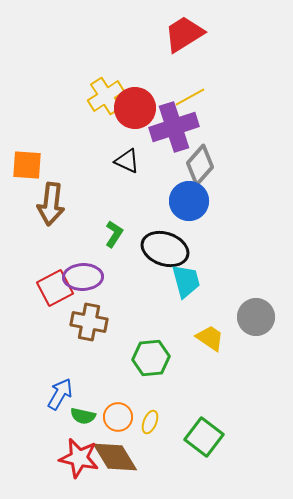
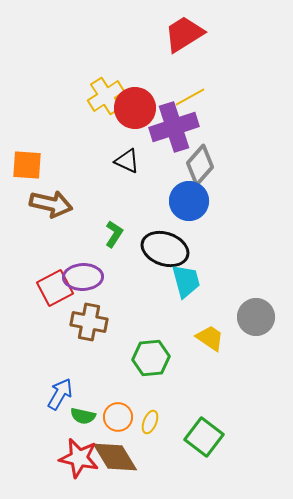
brown arrow: rotated 84 degrees counterclockwise
